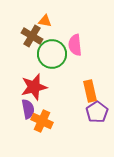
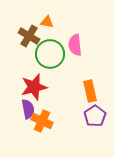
orange triangle: moved 2 px right, 1 px down
brown cross: moved 3 px left
green circle: moved 2 px left
purple pentagon: moved 2 px left, 4 px down
